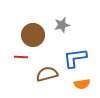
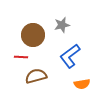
blue L-shape: moved 5 px left, 2 px up; rotated 30 degrees counterclockwise
brown semicircle: moved 11 px left, 2 px down
